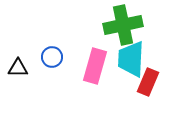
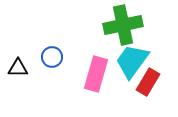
cyan trapezoid: moved 1 px right, 2 px down; rotated 33 degrees clockwise
pink rectangle: moved 1 px right, 8 px down
red rectangle: rotated 8 degrees clockwise
